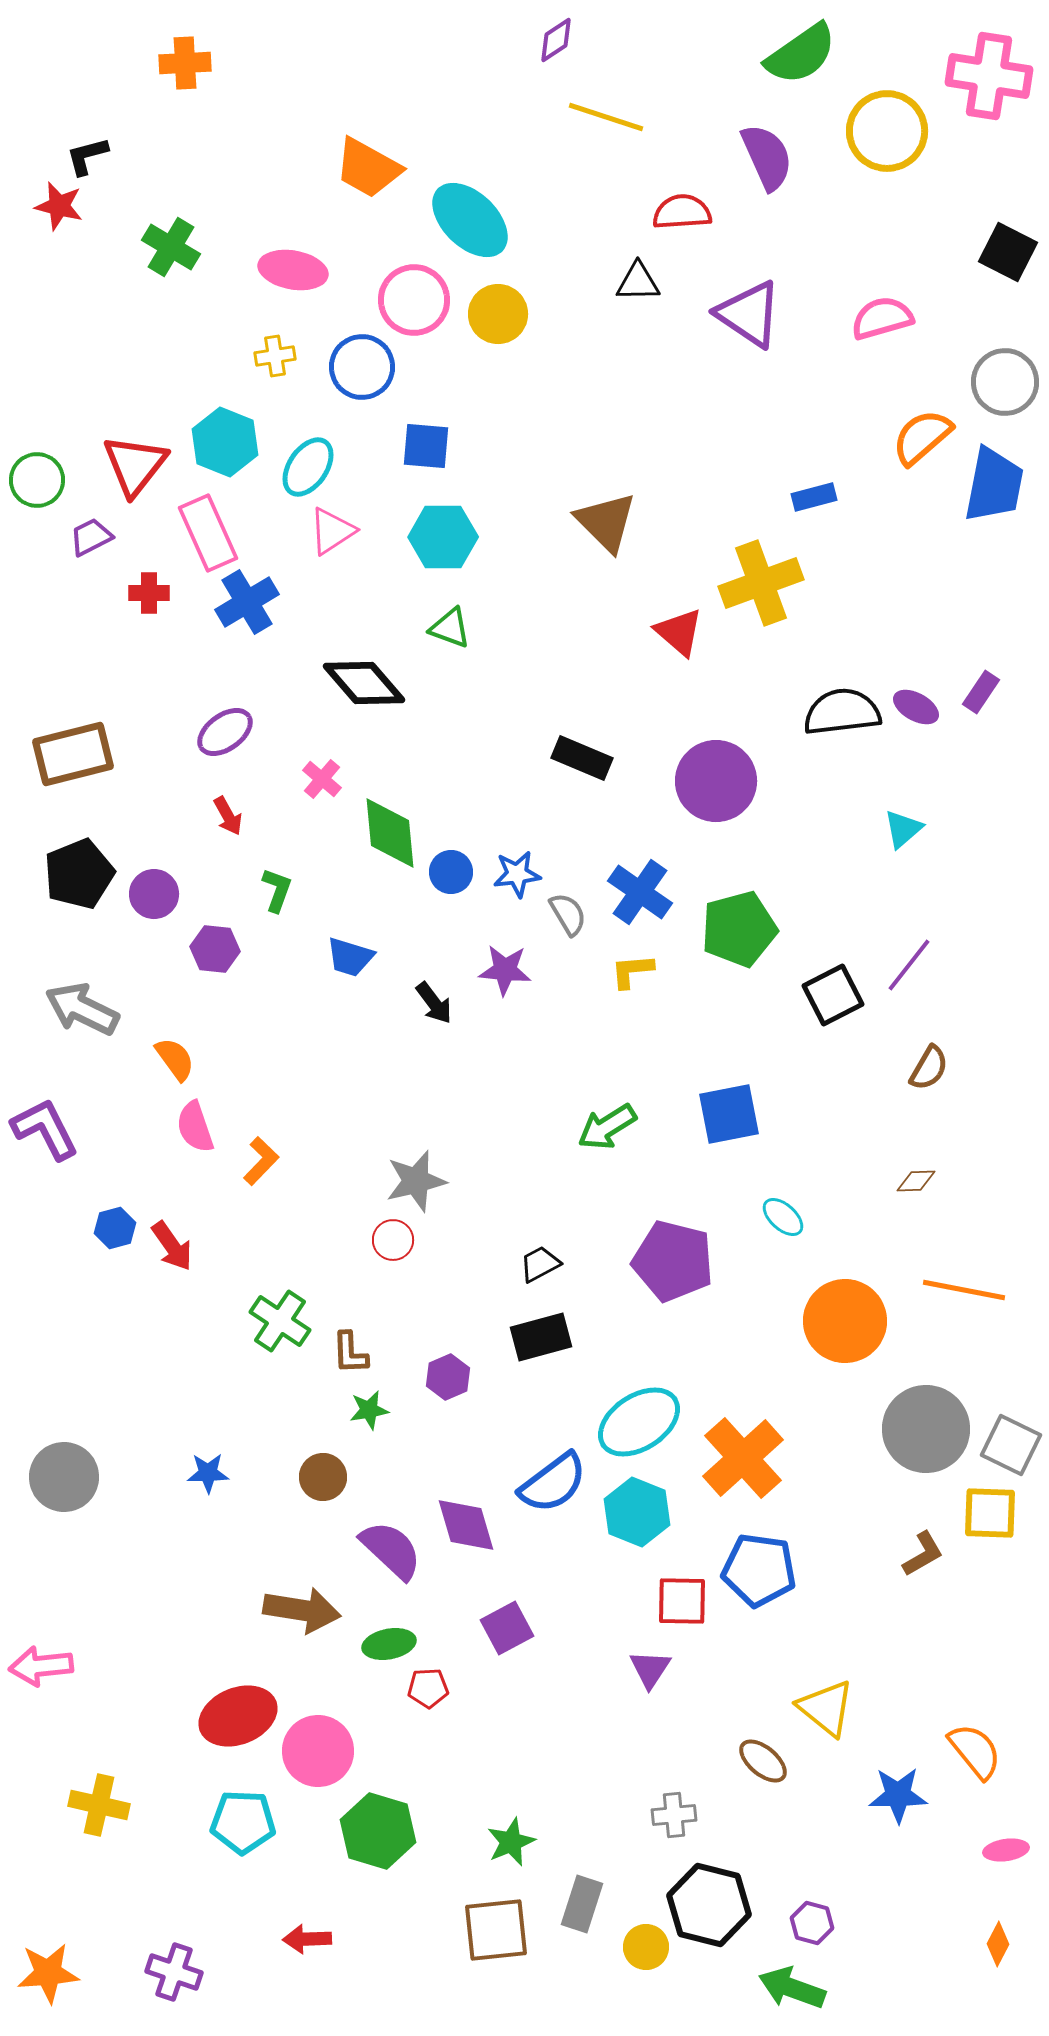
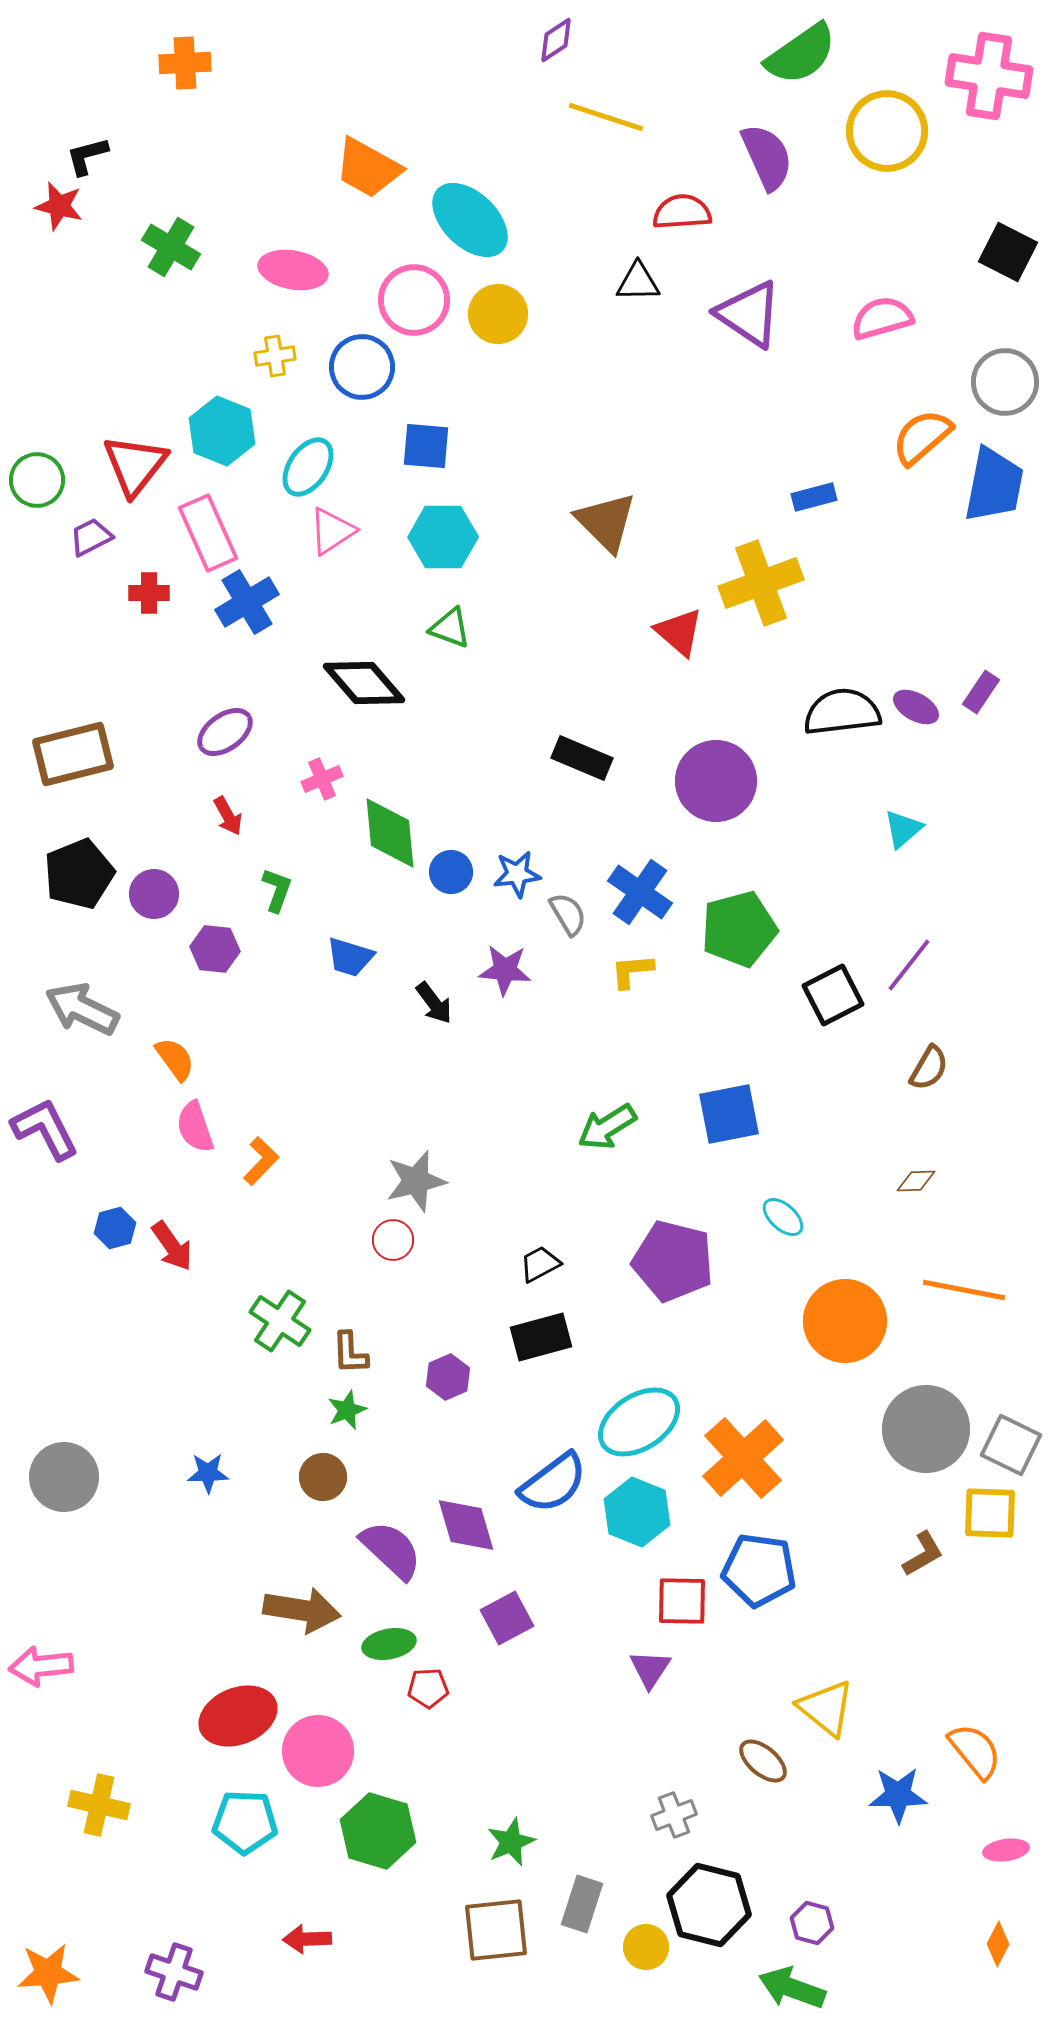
cyan hexagon at (225, 442): moved 3 px left, 11 px up
pink cross at (322, 779): rotated 27 degrees clockwise
green star at (369, 1410): moved 22 px left; rotated 12 degrees counterclockwise
purple square at (507, 1628): moved 10 px up
gray cross at (674, 1815): rotated 15 degrees counterclockwise
cyan pentagon at (243, 1822): moved 2 px right
